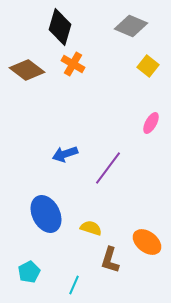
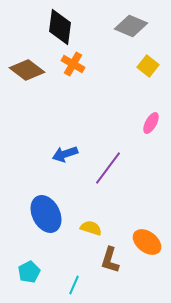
black diamond: rotated 9 degrees counterclockwise
